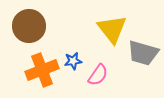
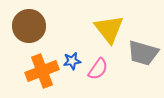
yellow triangle: moved 3 px left
blue star: moved 1 px left
orange cross: moved 1 px down
pink semicircle: moved 6 px up
